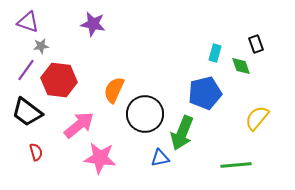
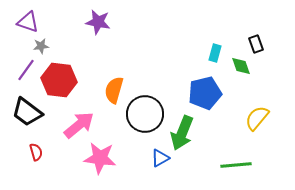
purple star: moved 5 px right, 2 px up
orange semicircle: rotated 8 degrees counterclockwise
blue triangle: rotated 18 degrees counterclockwise
